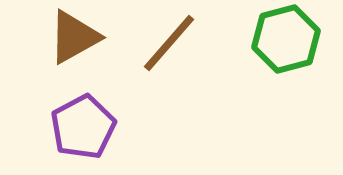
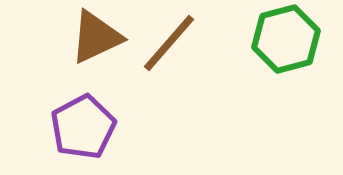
brown triangle: moved 22 px right; rotated 4 degrees clockwise
